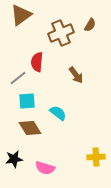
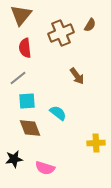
brown triangle: rotated 15 degrees counterclockwise
red semicircle: moved 12 px left, 14 px up; rotated 12 degrees counterclockwise
brown arrow: moved 1 px right, 1 px down
brown diamond: rotated 10 degrees clockwise
yellow cross: moved 14 px up
